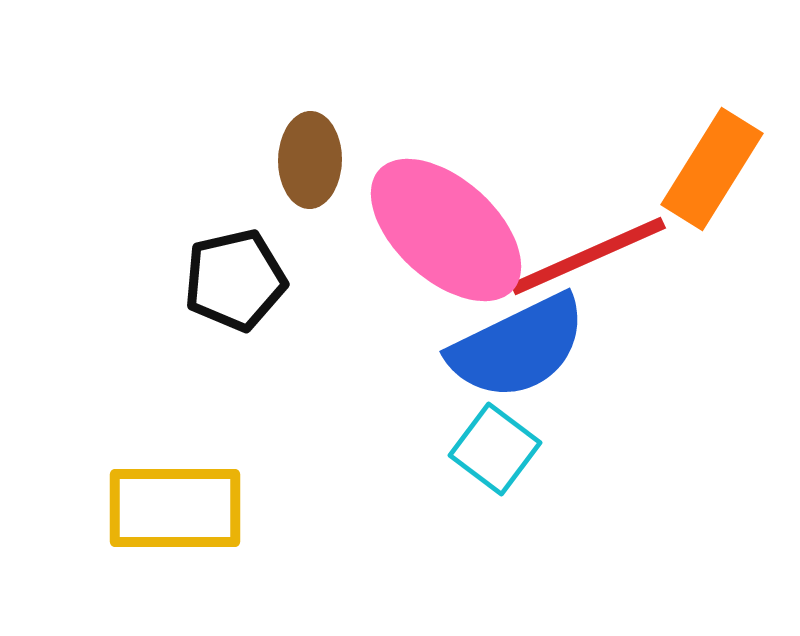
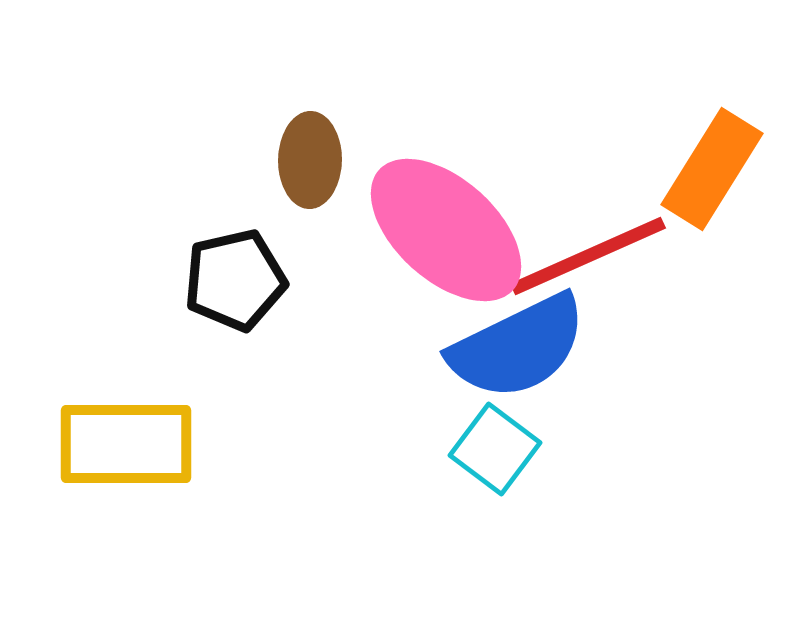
yellow rectangle: moved 49 px left, 64 px up
